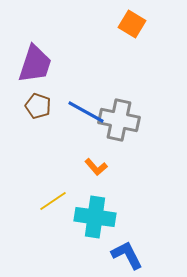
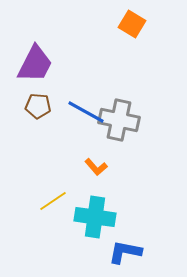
purple trapezoid: rotated 9 degrees clockwise
brown pentagon: rotated 15 degrees counterclockwise
blue L-shape: moved 2 px left, 3 px up; rotated 52 degrees counterclockwise
